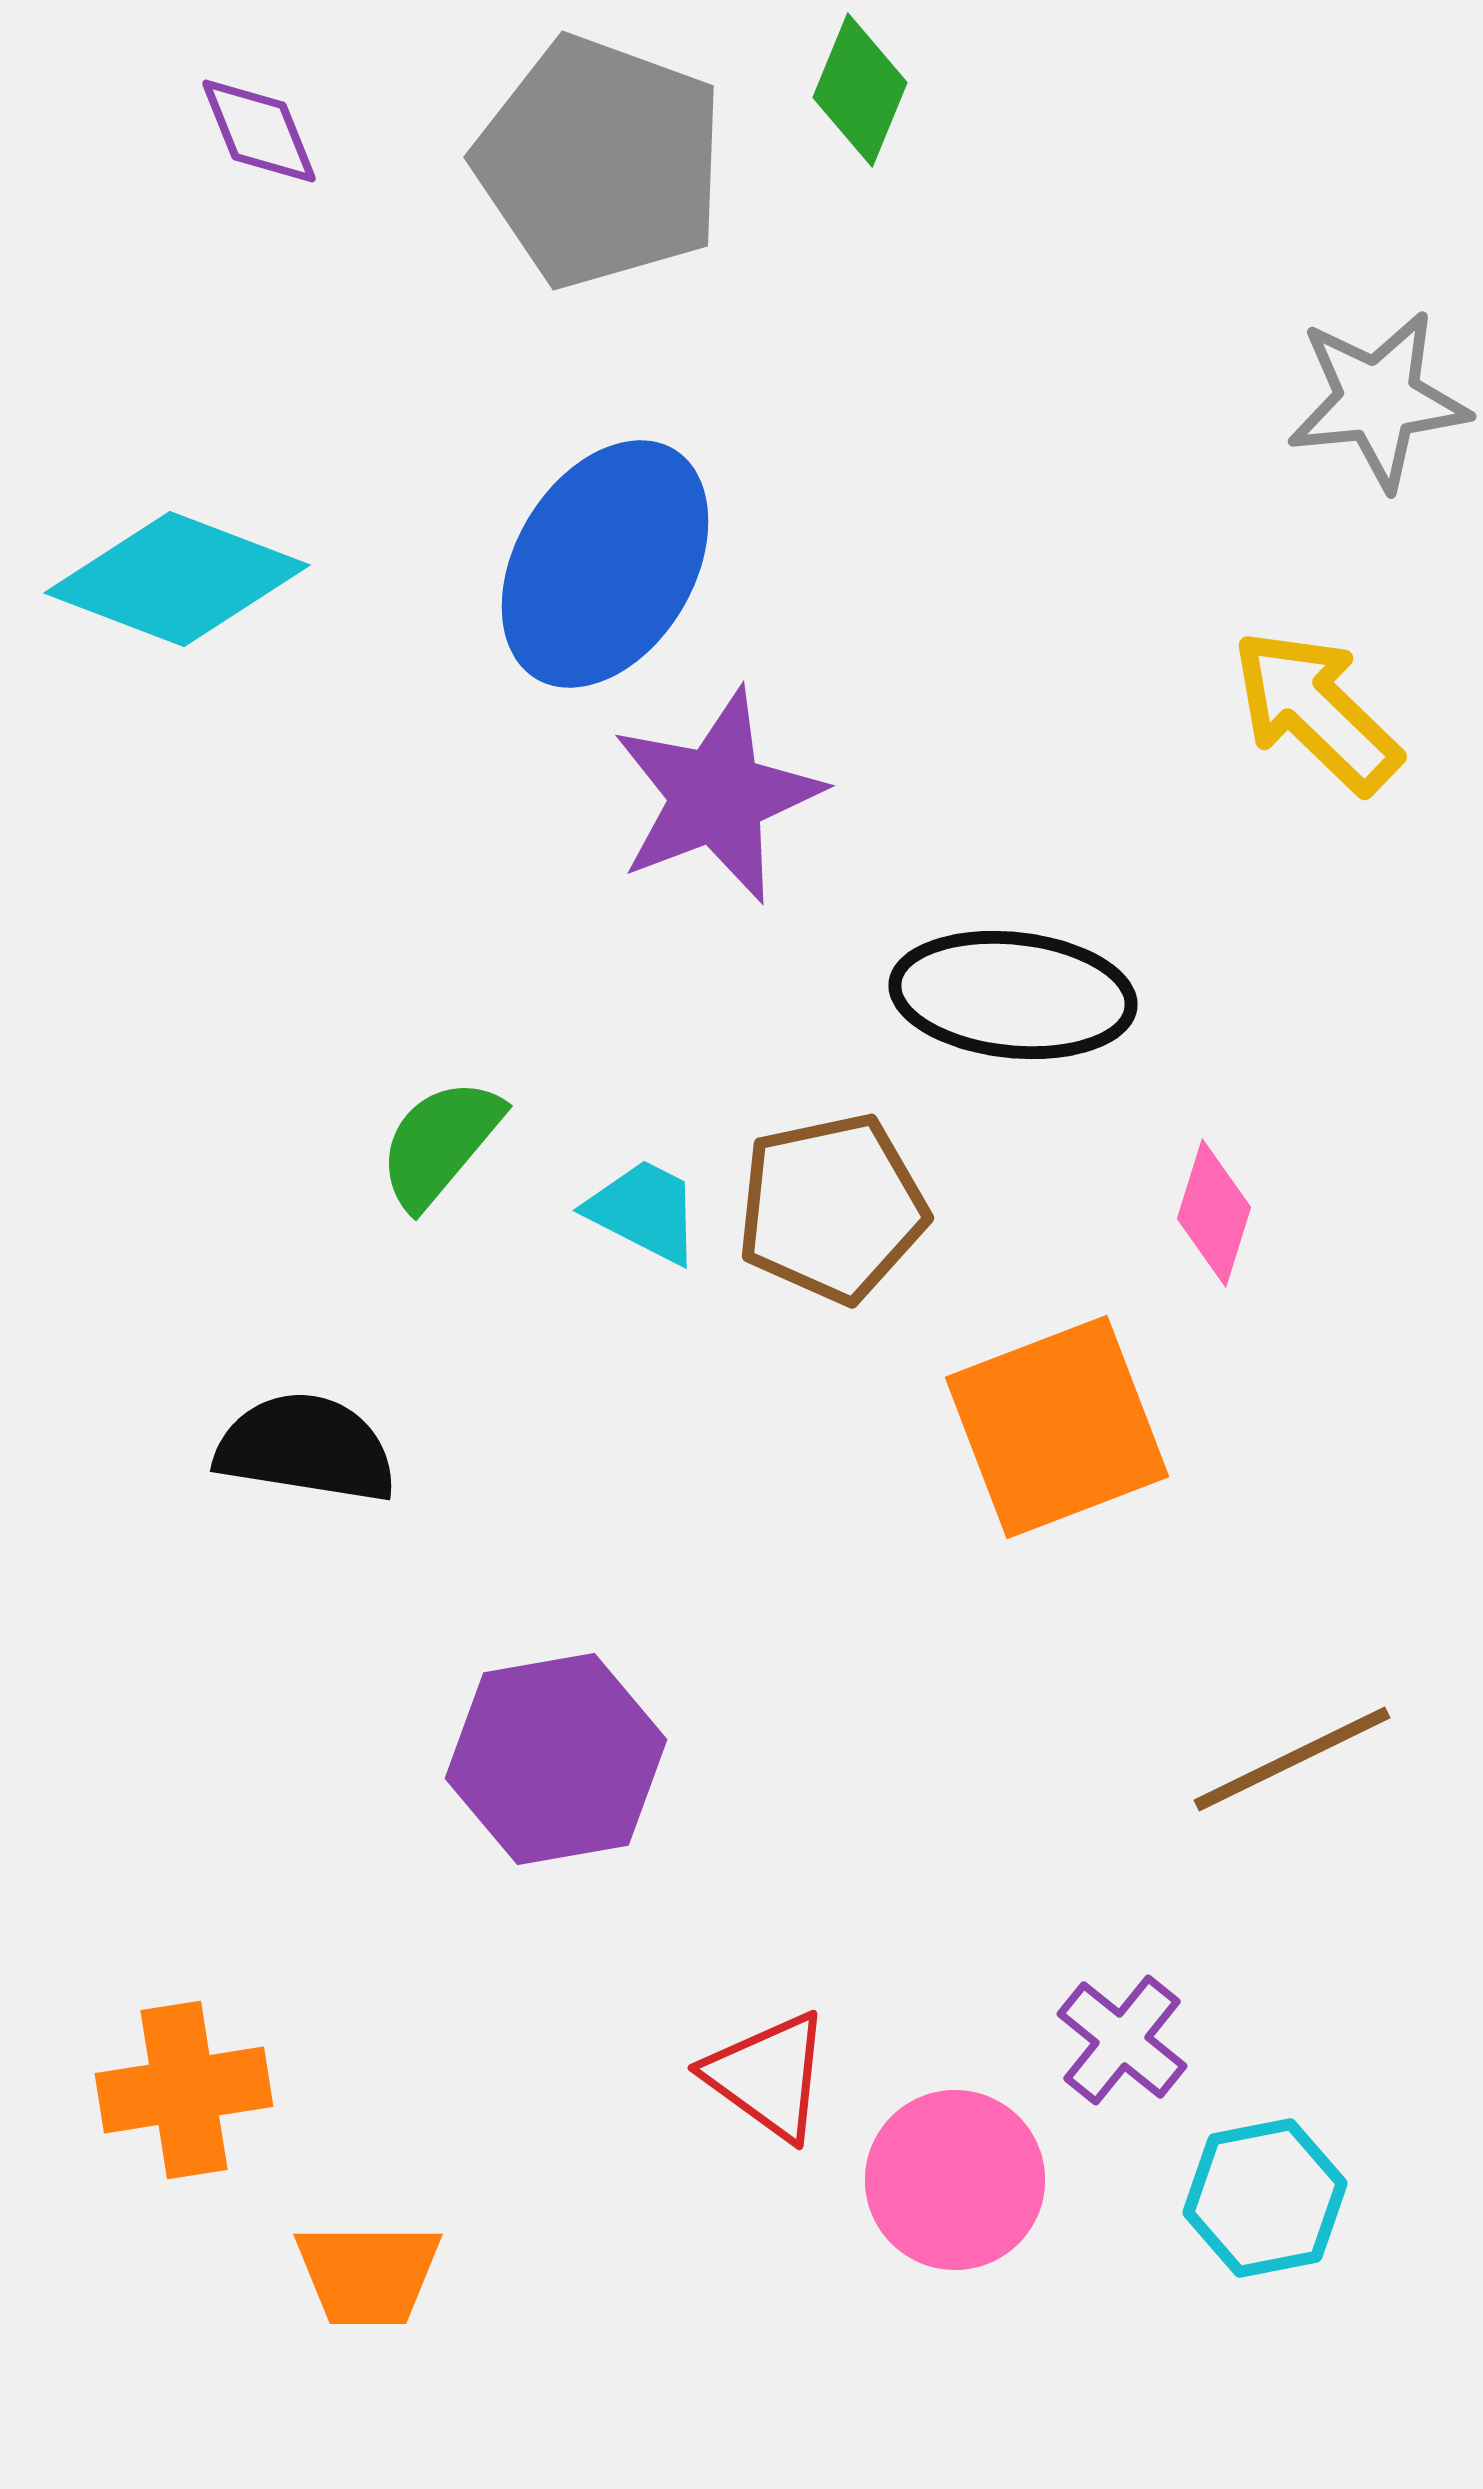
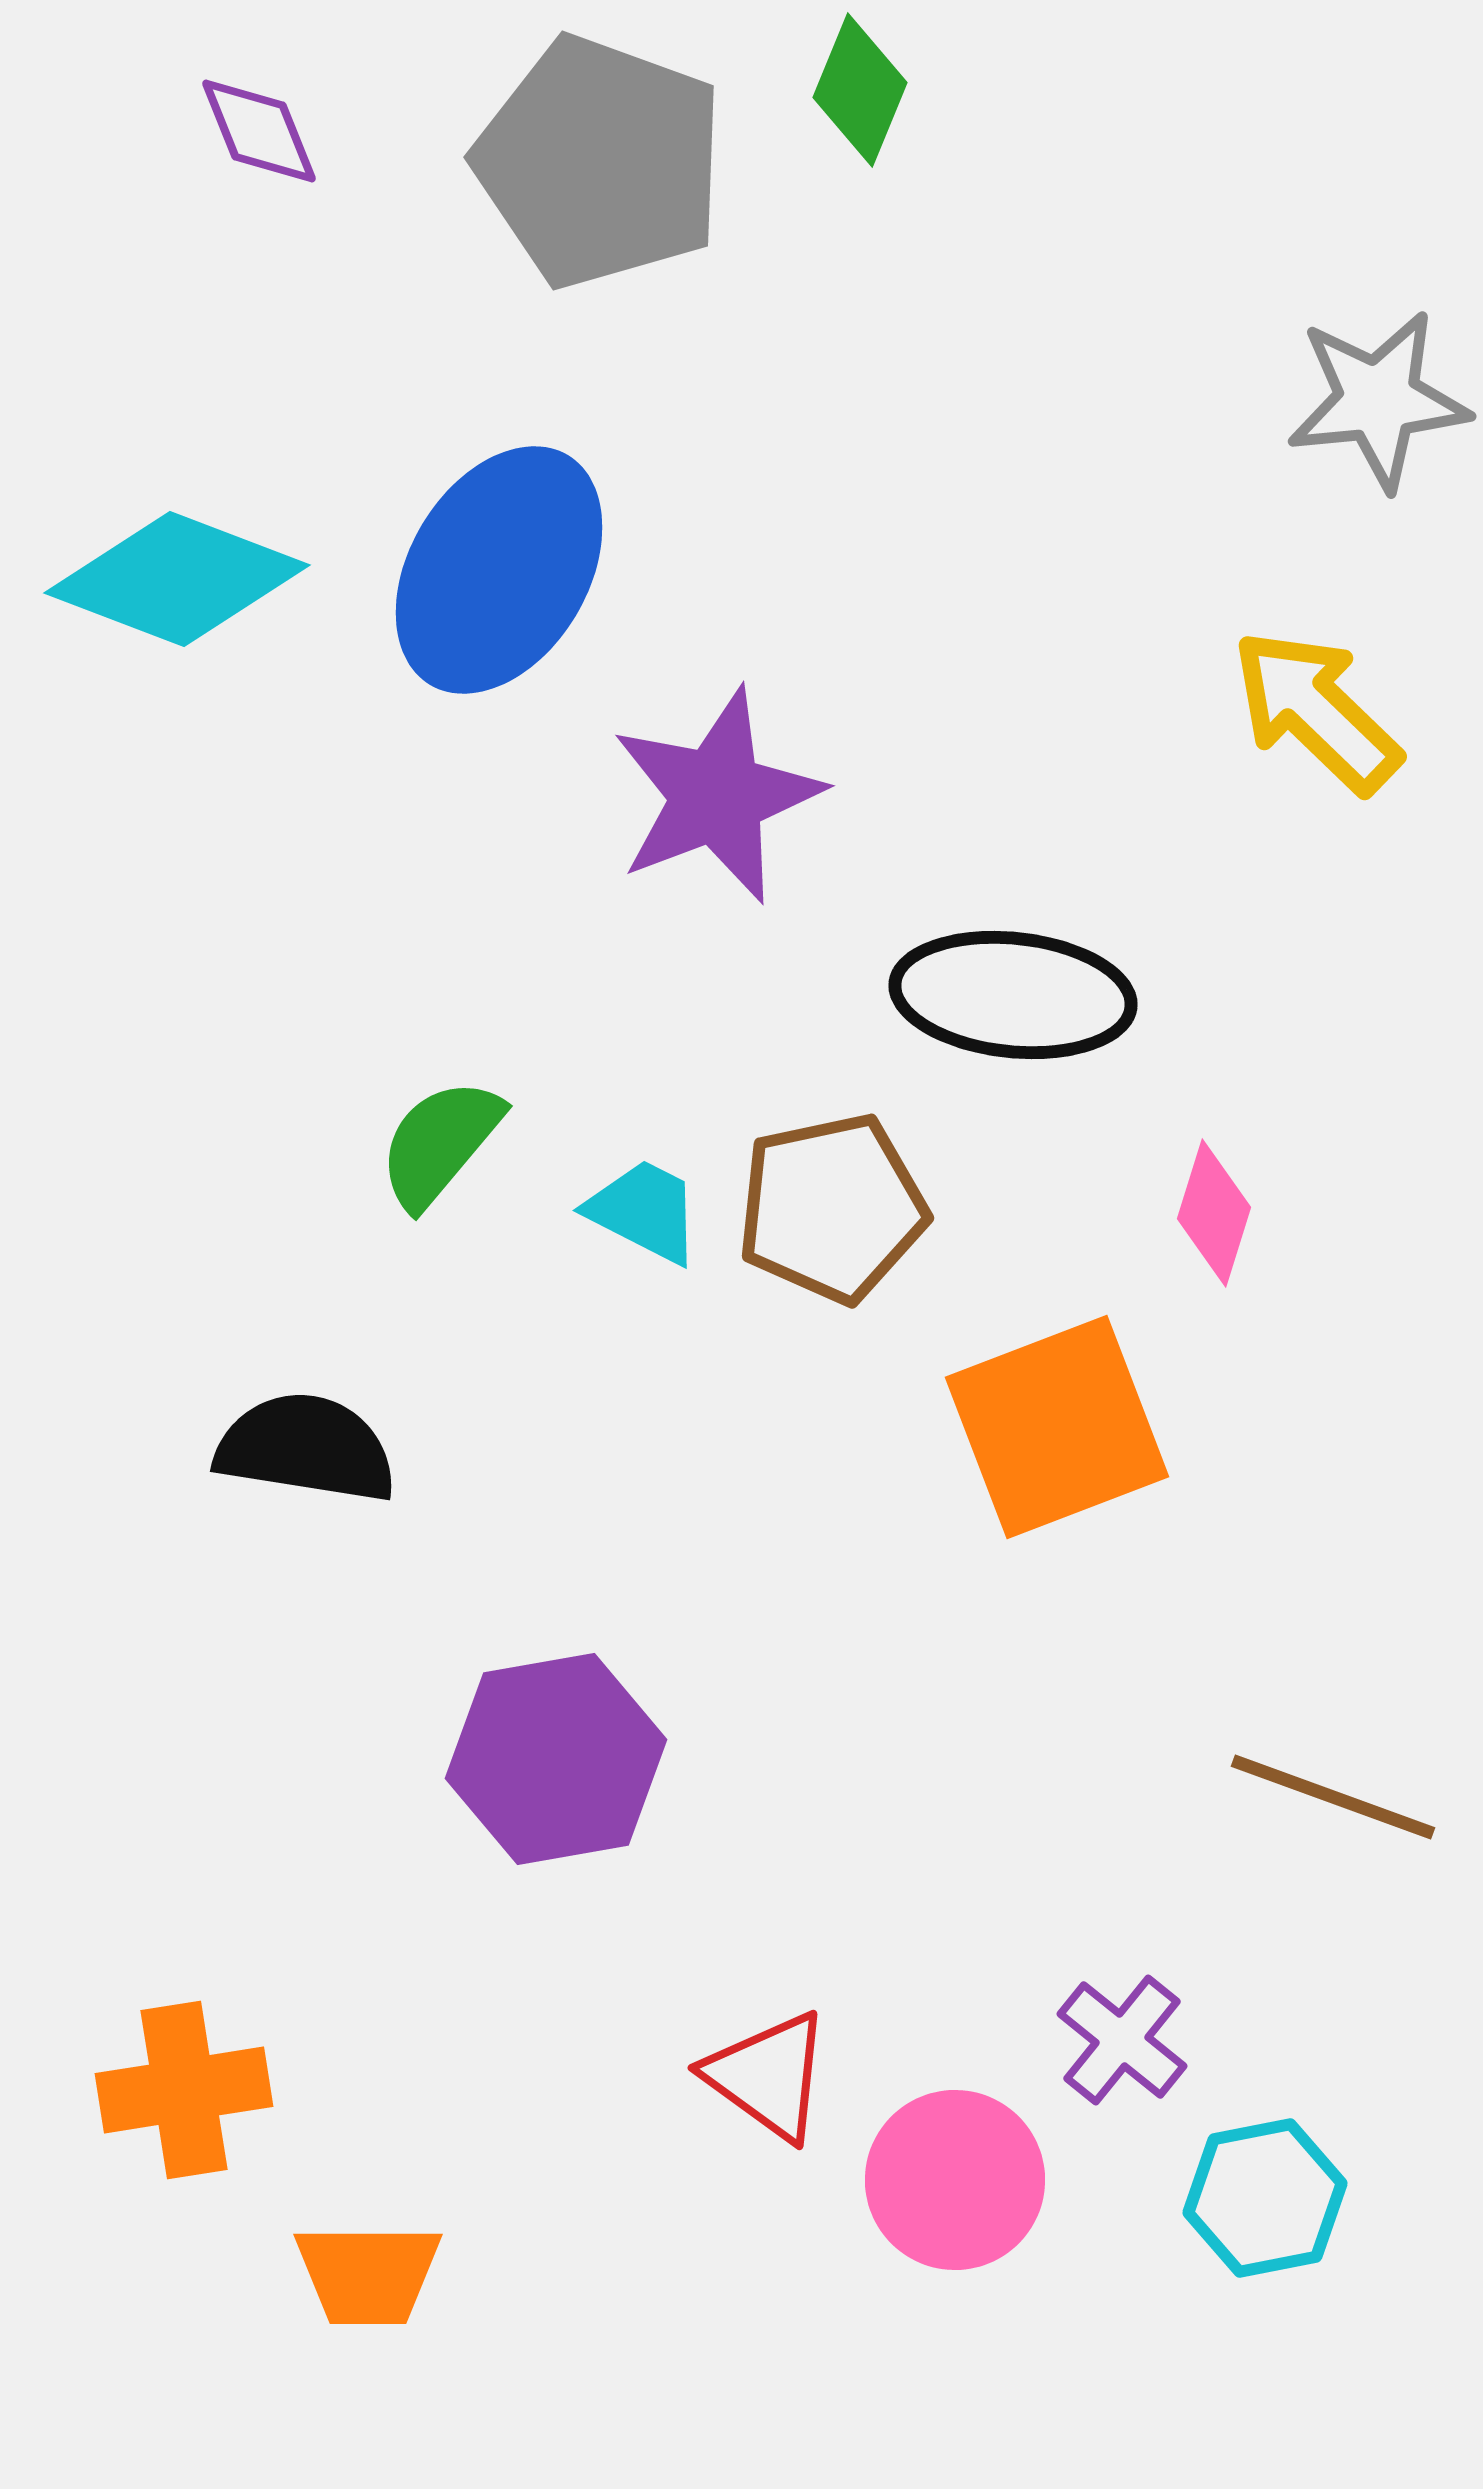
blue ellipse: moved 106 px left, 6 px down
brown line: moved 41 px right, 38 px down; rotated 46 degrees clockwise
